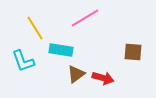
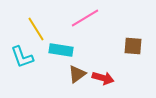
yellow line: moved 1 px right, 1 px down
brown square: moved 6 px up
cyan L-shape: moved 1 px left, 4 px up
brown triangle: moved 1 px right
